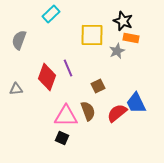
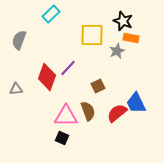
purple line: rotated 66 degrees clockwise
